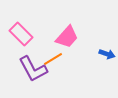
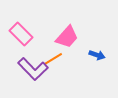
blue arrow: moved 10 px left, 1 px down
purple L-shape: rotated 16 degrees counterclockwise
